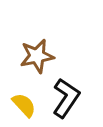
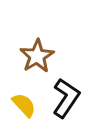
brown star: rotated 20 degrees counterclockwise
